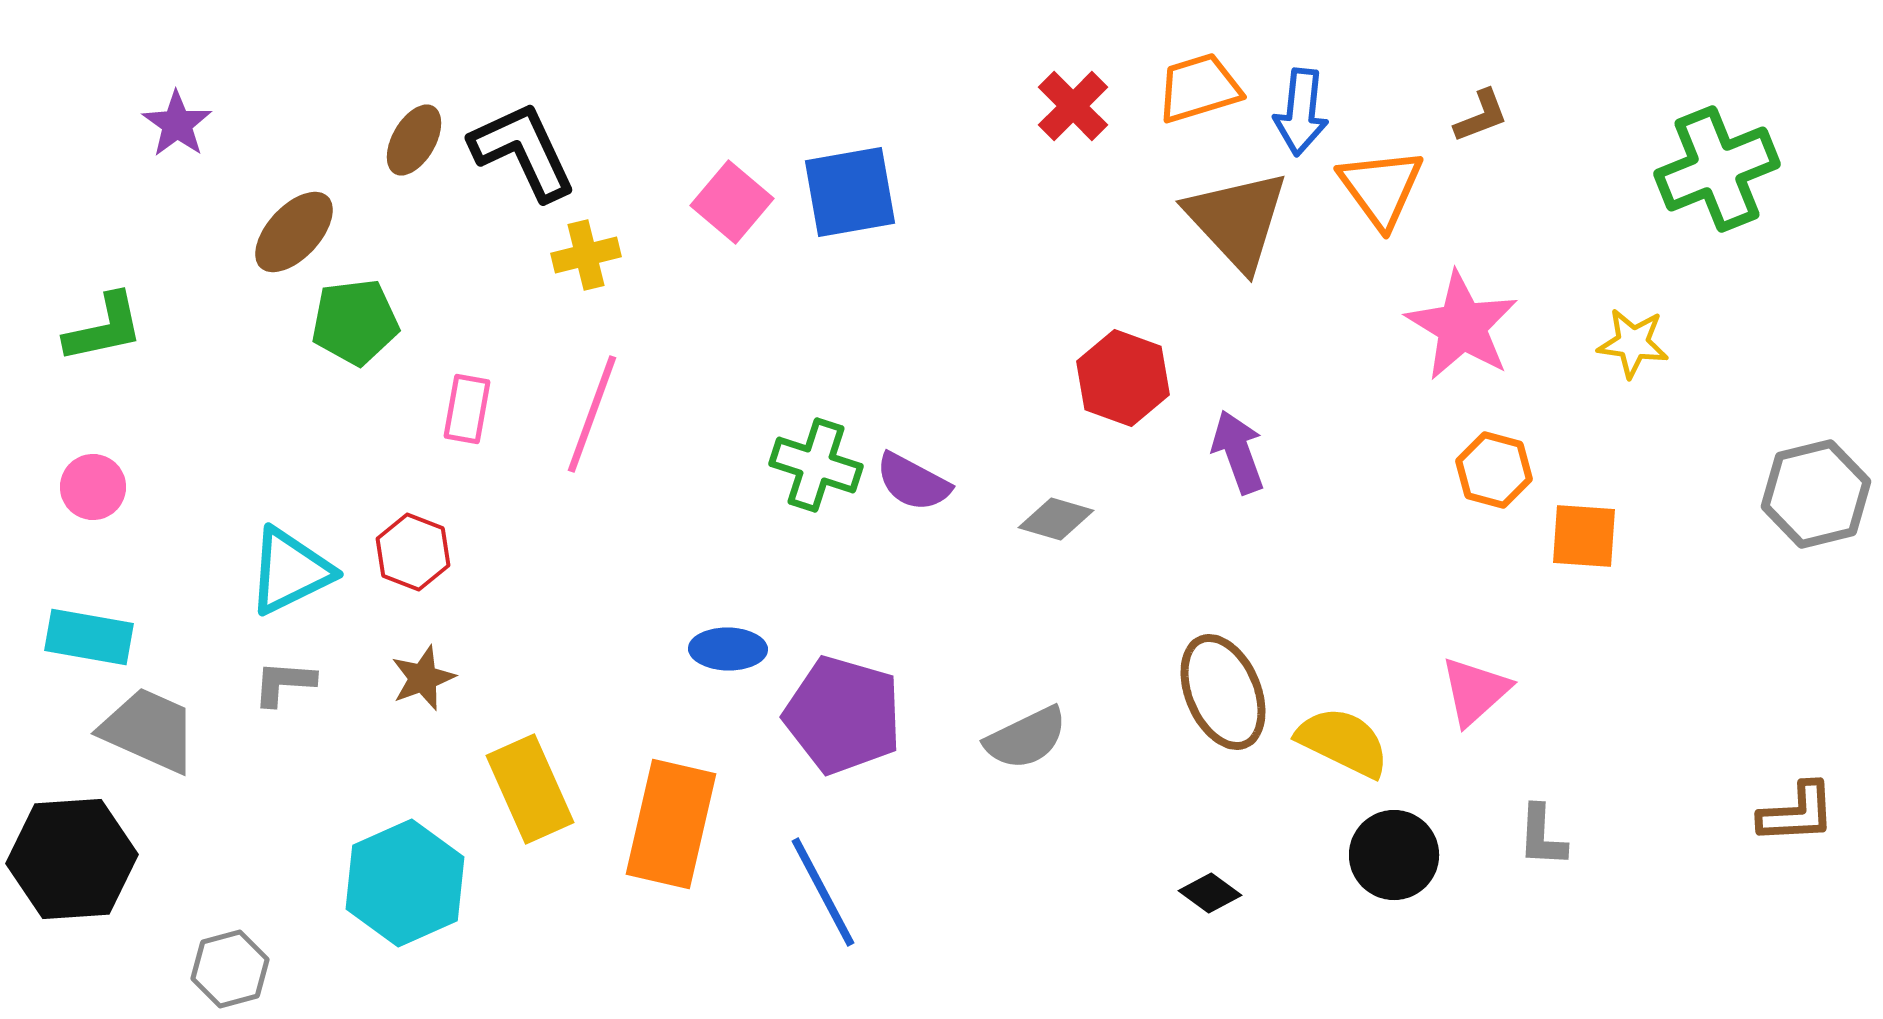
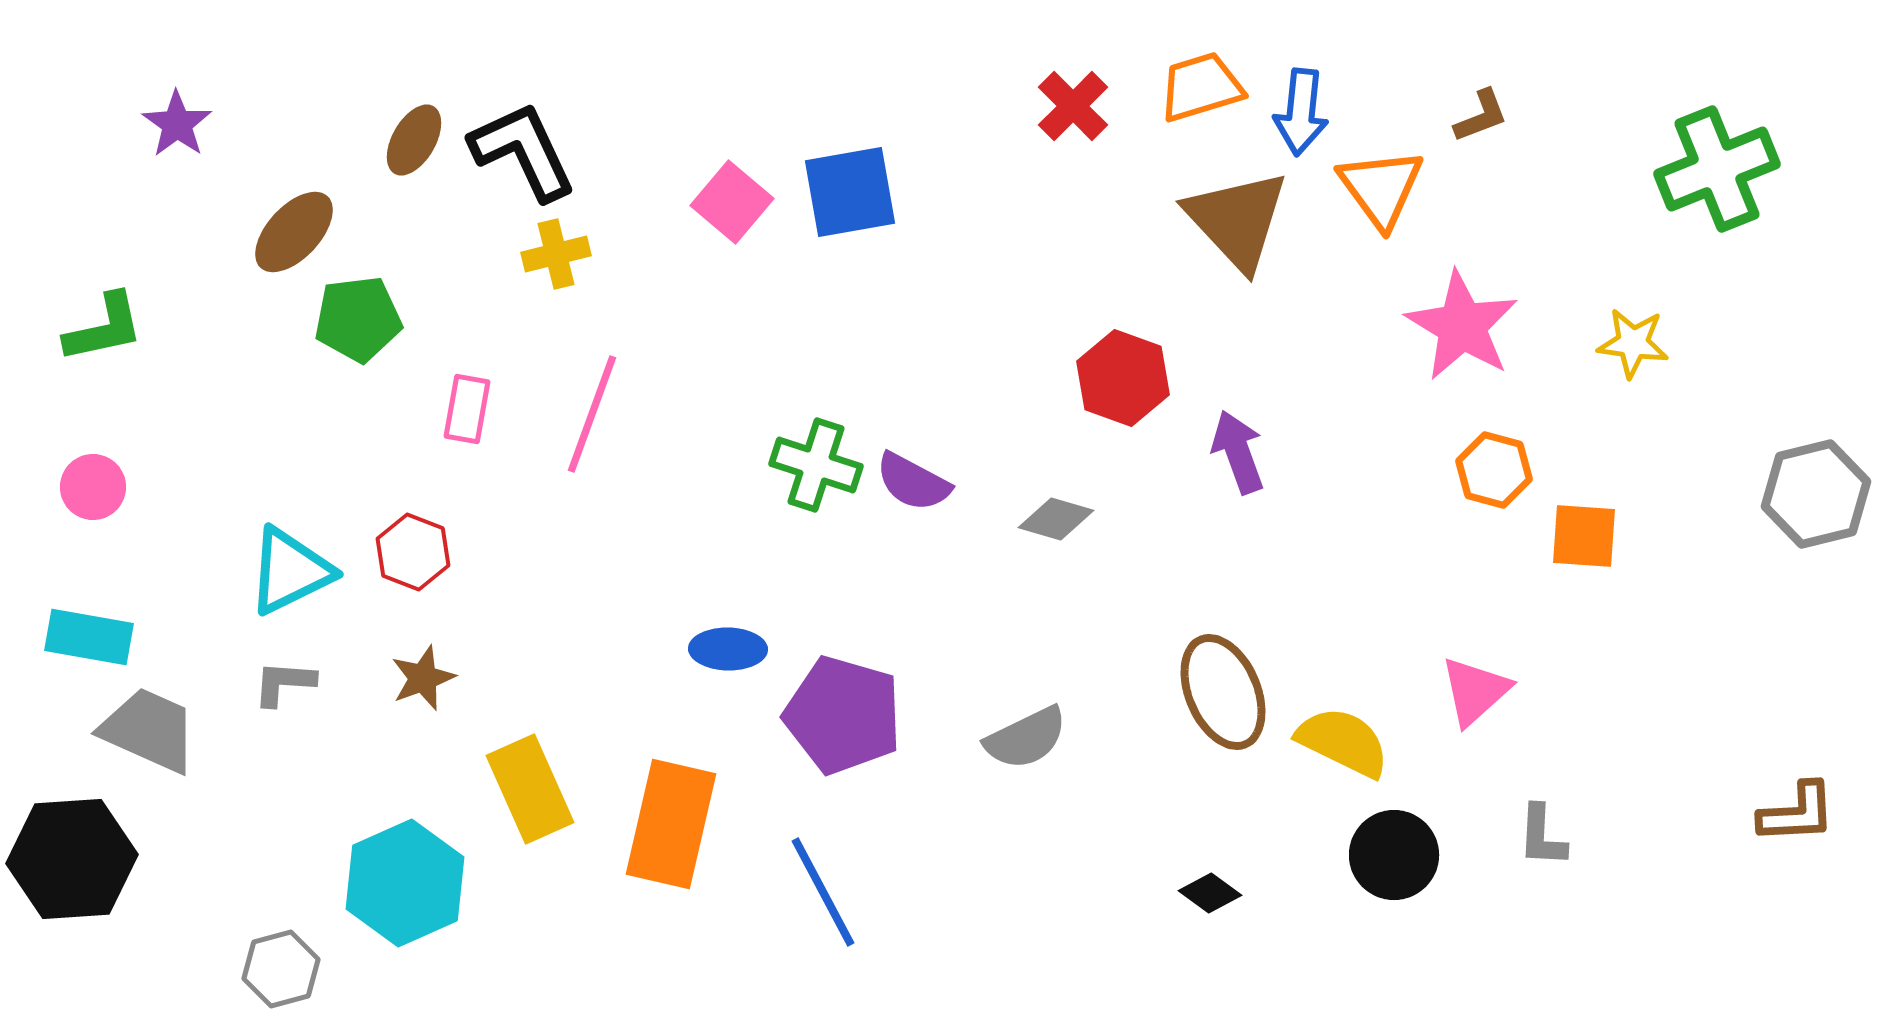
orange trapezoid at (1199, 88): moved 2 px right, 1 px up
yellow cross at (586, 255): moved 30 px left, 1 px up
green pentagon at (355, 322): moved 3 px right, 3 px up
gray hexagon at (230, 969): moved 51 px right
